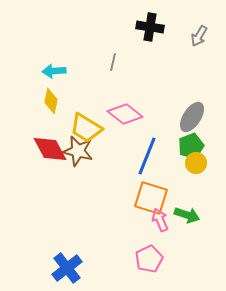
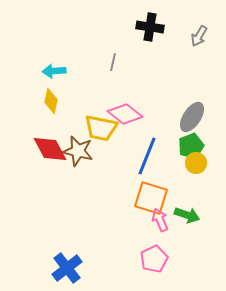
yellow trapezoid: moved 15 px right; rotated 20 degrees counterclockwise
pink pentagon: moved 5 px right
